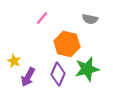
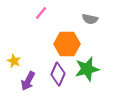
pink line: moved 1 px left, 5 px up
orange hexagon: rotated 15 degrees counterclockwise
purple arrow: moved 4 px down
